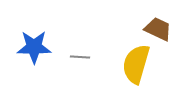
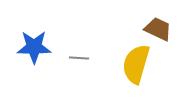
gray line: moved 1 px left, 1 px down
